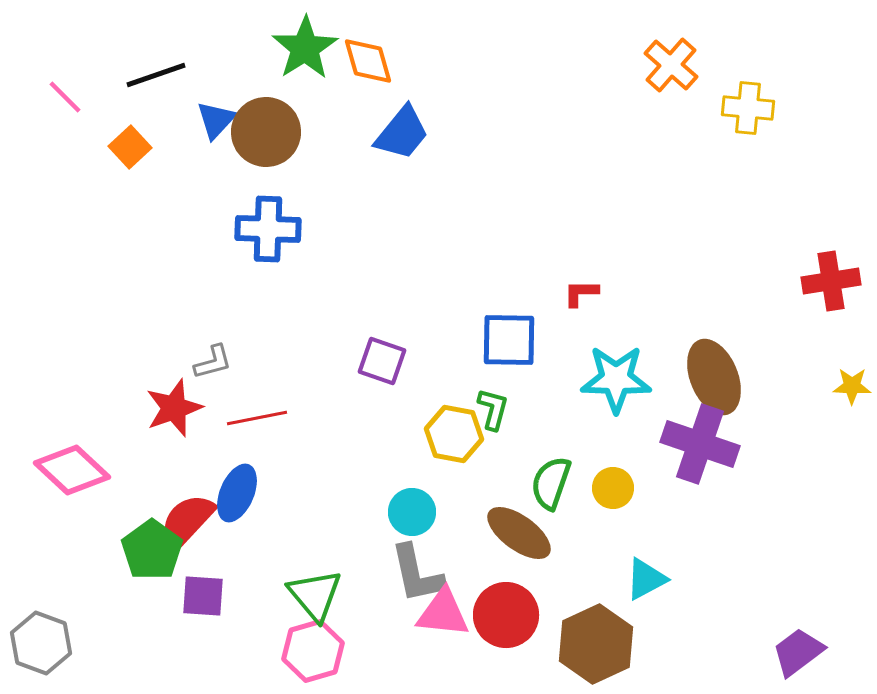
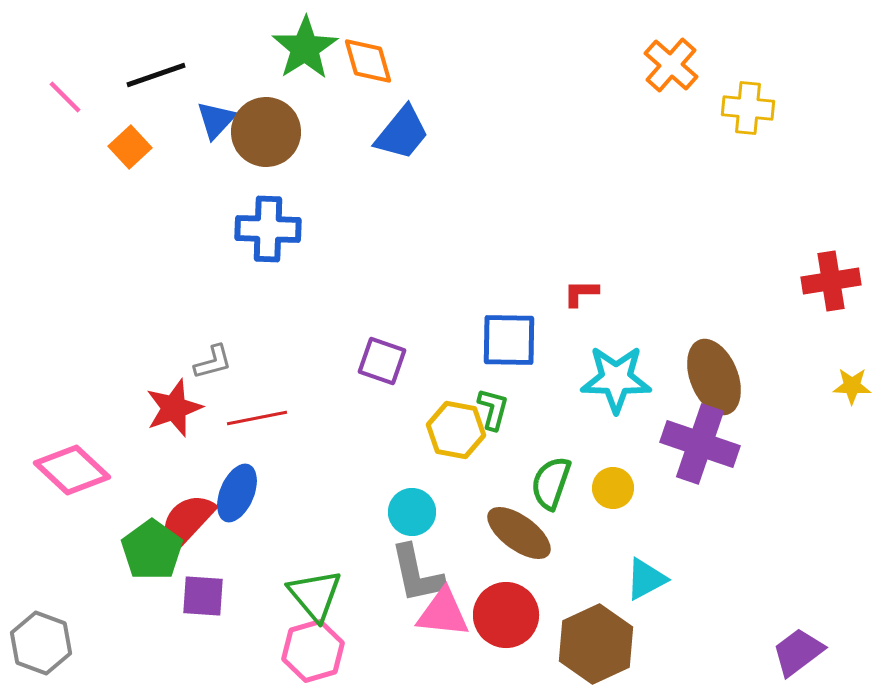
yellow hexagon at (454, 434): moved 2 px right, 4 px up
